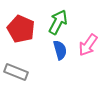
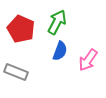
green arrow: moved 1 px left
pink arrow: moved 15 px down
blue semicircle: moved 1 px down; rotated 36 degrees clockwise
